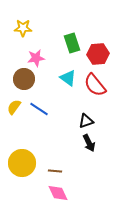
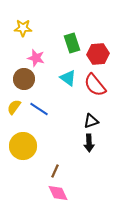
pink star: rotated 24 degrees clockwise
black triangle: moved 5 px right
black arrow: rotated 24 degrees clockwise
yellow circle: moved 1 px right, 17 px up
brown line: rotated 72 degrees counterclockwise
